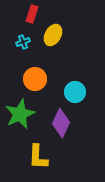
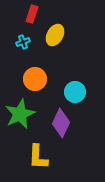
yellow ellipse: moved 2 px right
